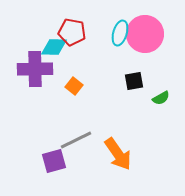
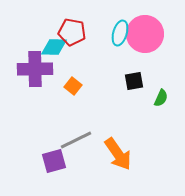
orange square: moved 1 px left
green semicircle: rotated 36 degrees counterclockwise
